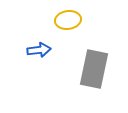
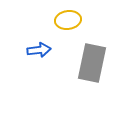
gray rectangle: moved 2 px left, 6 px up
